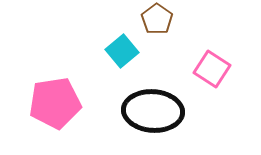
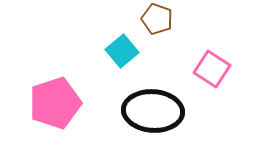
brown pentagon: rotated 16 degrees counterclockwise
pink pentagon: rotated 9 degrees counterclockwise
